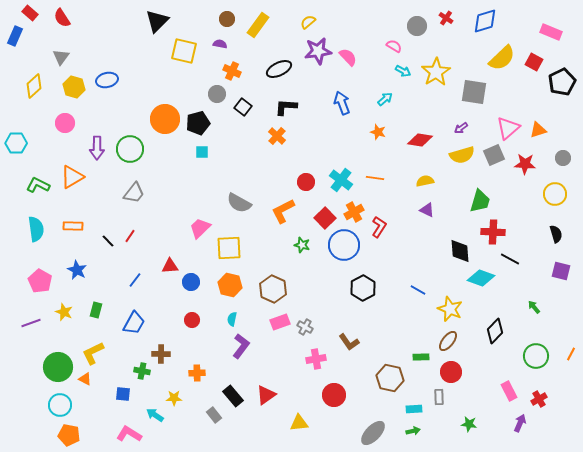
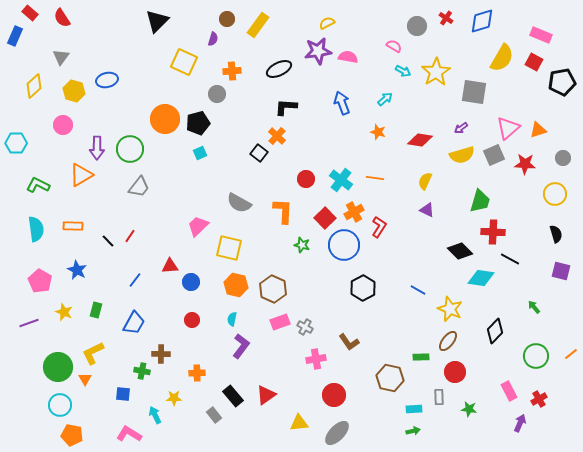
blue diamond at (485, 21): moved 3 px left
yellow semicircle at (308, 22): moved 19 px right, 1 px down; rotated 14 degrees clockwise
pink rectangle at (551, 32): moved 10 px left, 3 px down
purple semicircle at (220, 44): moved 7 px left, 5 px up; rotated 96 degrees clockwise
yellow square at (184, 51): moved 11 px down; rotated 12 degrees clockwise
pink semicircle at (348, 57): rotated 36 degrees counterclockwise
yellow semicircle at (502, 58): rotated 16 degrees counterclockwise
orange cross at (232, 71): rotated 30 degrees counterclockwise
black pentagon at (562, 82): rotated 16 degrees clockwise
yellow hexagon at (74, 87): moved 4 px down
black square at (243, 107): moved 16 px right, 46 px down
pink circle at (65, 123): moved 2 px left, 2 px down
cyan square at (202, 152): moved 2 px left, 1 px down; rotated 24 degrees counterclockwise
orange triangle at (72, 177): moved 9 px right, 2 px up
yellow semicircle at (425, 181): rotated 54 degrees counterclockwise
red circle at (306, 182): moved 3 px up
gray trapezoid at (134, 193): moved 5 px right, 6 px up
orange L-shape at (283, 211): rotated 120 degrees clockwise
pink trapezoid at (200, 228): moved 2 px left, 2 px up
yellow square at (229, 248): rotated 16 degrees clockwise
black diamond at (460, 251): rotated 40 degrees counterclockwise
cyan diamond at (481, 278): rotated 12 degrees counterclockwise
orange hexagon at (230, 285): moved 6 px right
purple line at (31, 323): moved 2 px left
orange line at (571, 354): rotated 24 degrees clockwise
red circle at (451, 372): moved 4 px right
orange triangle at (85, 379): rotated 32 degrees clockwise
cyan arrow at (155, 415): rotated 30 degrees clockwise
green star at (469, 424): moved 15 px up
gray ellipse at (373, 433): moved 36 px left
orange pentagon at (69, 435): moved 3 px right
